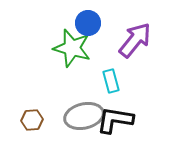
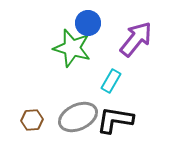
purple arrow: moved 1 px right, 1 px up
cyan rectangle: rotated 45 degrees clockwise
gray ellipse: moved 6 px left, 1 px down; rotated 12 degrees counterclockwise
